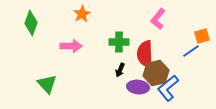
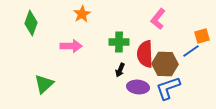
brown hexagon: moved 9 px right, 9 px up; rotated 15 degrees clockwise
green triangle: moved 3 px left; rotated 30 degrees clockwise
blue L-shape: rotated 20 degrees clockwise
